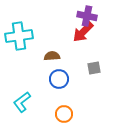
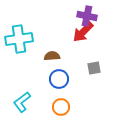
cyan cross: moved 3 px down
orange circle: moved 3 px left, 7 px up
